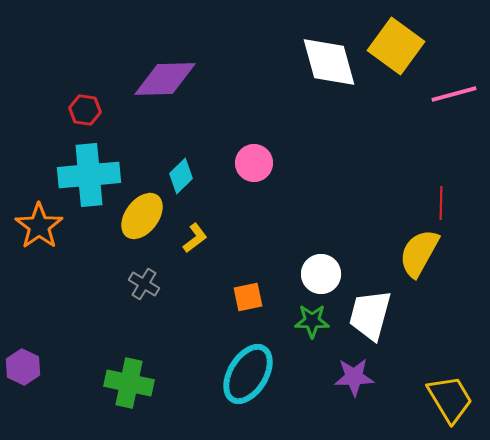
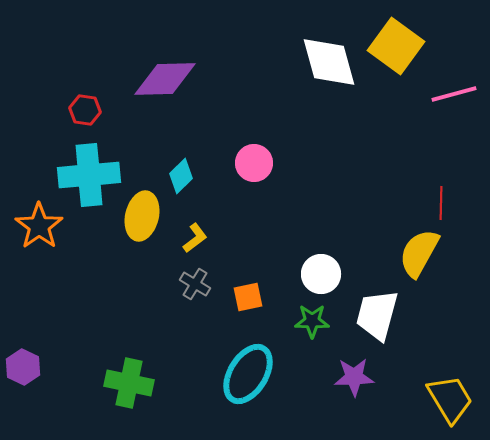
yellow ellipse: rotated 24 degrees counterclockwise
gray cross: moved 51 px right
white trapezoid: moved 7 px right
